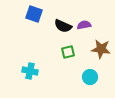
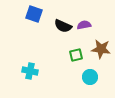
green square: moved 8 px right, 3 px down
